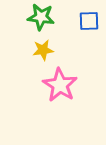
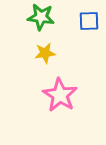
yellow star: moved 2 px right, 3 px down
pink star: moved 10 px down
